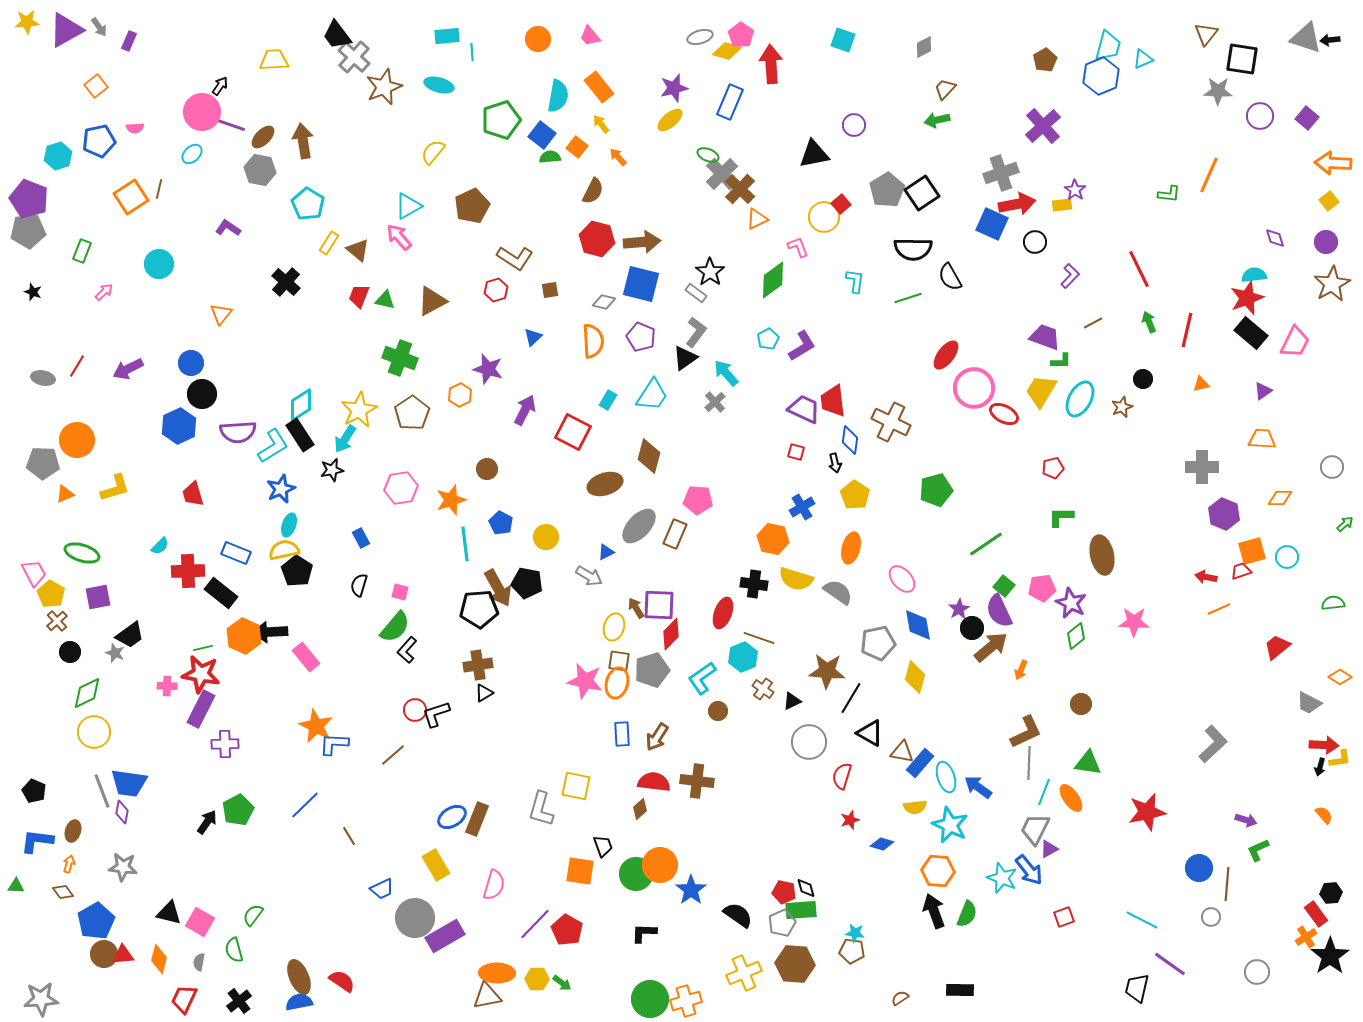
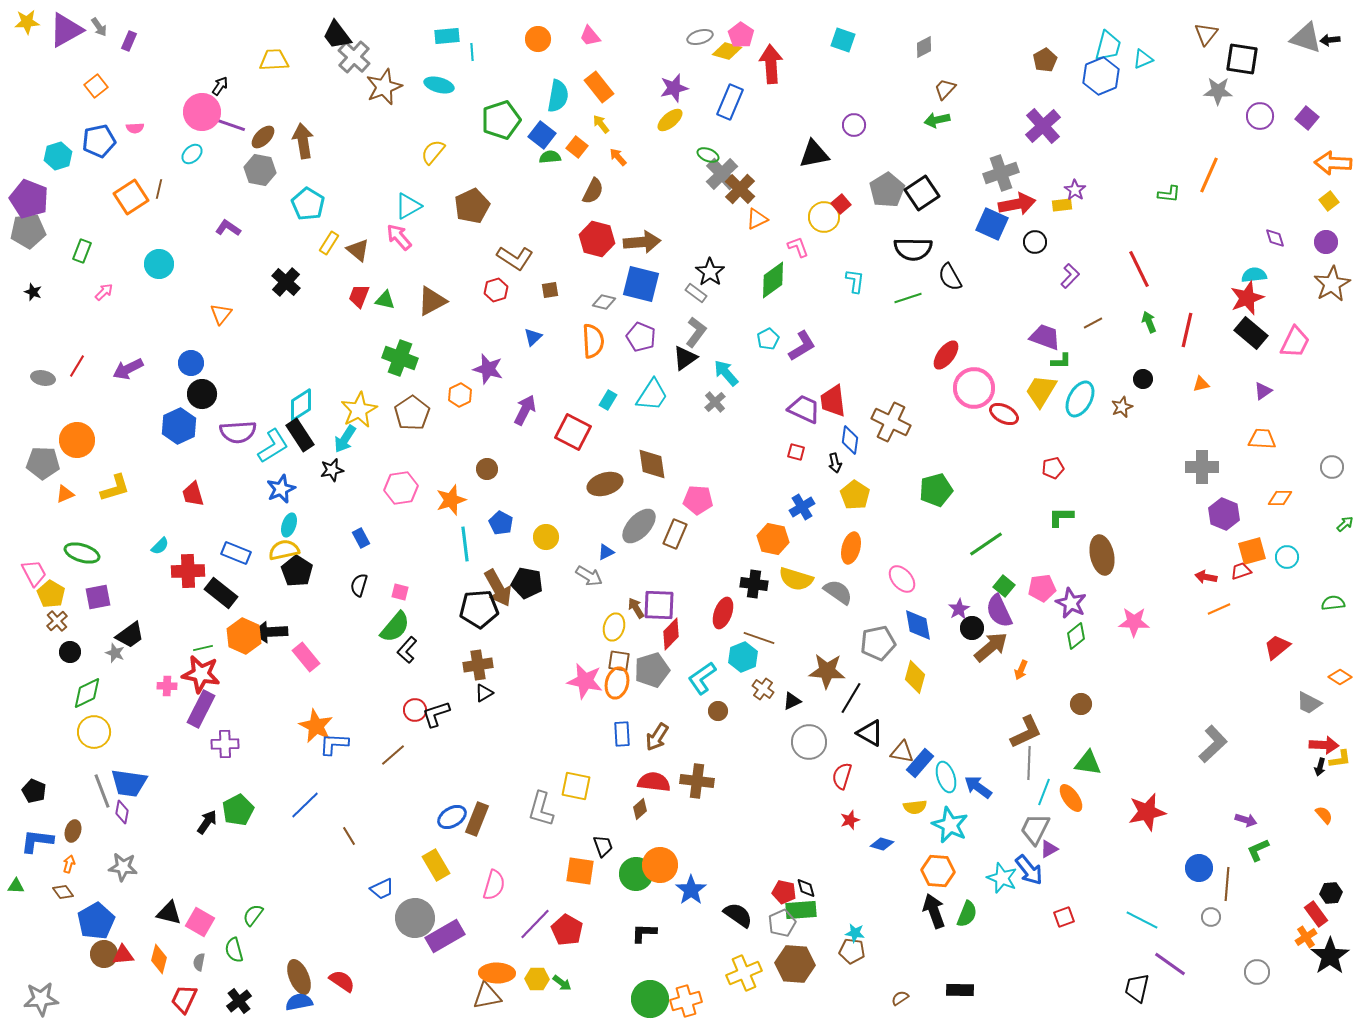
brown diamond at (649, 456): moved 3 px right, 8 px down; rotated 24 degrees counterclockwise
